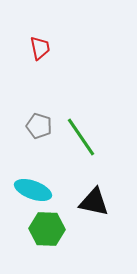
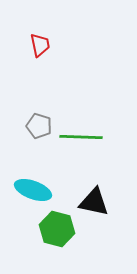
red trapezoid: moved 3 px up
green line: rotated 54 degrees counterclockwise
green hexagon: moved 10 px right; rotated 12 degrees clockwise
